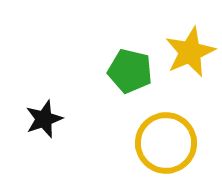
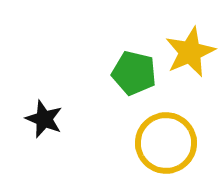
green pentagon: moved 4 px right, 2 px down
black star: rotated 30 degrees counterclockwise
